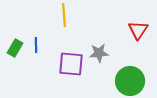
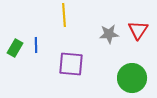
gray star: moved 10 px right, 19 px up
green circle: moved 2 px right, 3 px up
